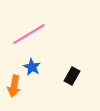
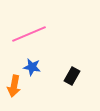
pink line: rotated 8 degrees clockwise
blue star: rotated 18 degrees counterclockwise
